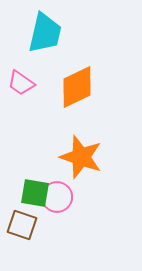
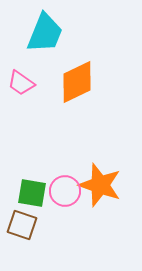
cyan trapezoid: rotated 9 degrees clockwise
orange diamond: moved 5 px up
orange star: moved 19 px right, 28 px down
green square: moved 3 px left
pink circle: moved 8 px right, 6 px up
